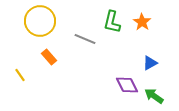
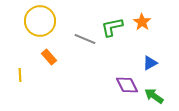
green L-shape: moved 5 px down; rotated 65 degrees clockwise
yellow line: rotated 32 degrees clockwise
